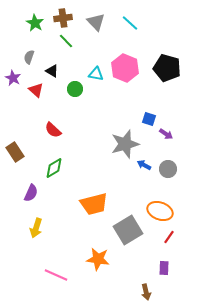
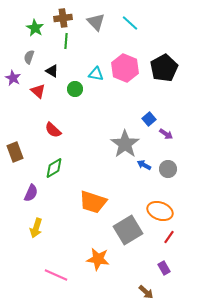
green star: moved 5 px down
green line: rotated 49 degrees clockwise
black pentagon: moved 3 px left; rotated 28 degrees clockwise
red triangle: moved 2 px right, 1 px down
blue square: rotated 32 degrees clockwise
gray star: rotated 20 degrees counterclockwise
brown rectangle: rotated 12 degrees clockwise
orange trapezoid: moved 1 px left, 2 px up; rotated 32 degrees clockwise
purple rectangle: rotated 32 degrees counterclockwise
brown arrow: rotated 35 degrees counterclockwise
